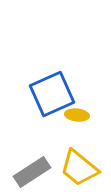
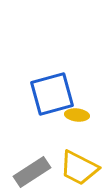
blue square: rotated 9 degrees clockwise
yellow trapezoid: rotated 12 degrees counterclockwise
